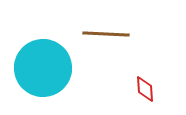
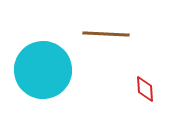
cyan circle: moved 2 px down
